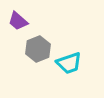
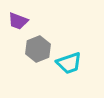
purple trapezoid: rotated 20 degrees counterclockwise
